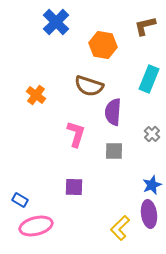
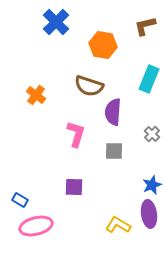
yellow L-shape: moved 2 px left, 3 px up; rotated 75 degrees clockwise
